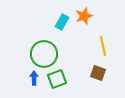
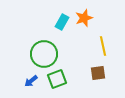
orange star: moved 2 px down
brown square: rotated 28 degrees counterclockwise
blue arrow: moved 3 px left, 3 px down; rotated 128 degrees counterclockwise
